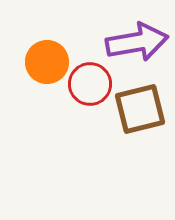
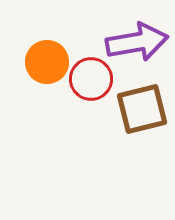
red circle: moved 1 px right, 5 px up
brown square: moved 2 px right
